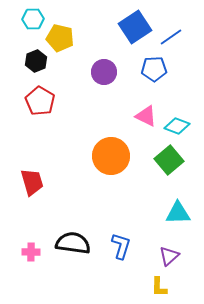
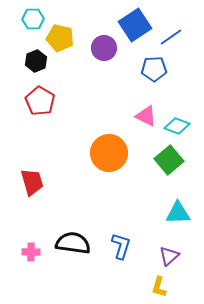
blue square: moved 2 px up
purple circle: moved 24 px up
orange circle: moved 2 px left, 3 px up
yellow L-shape: rotated 15 degrees clockwise
